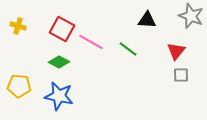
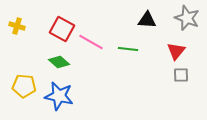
gray star: moved 4 px left, 2 px down
yellow cross: moved 1 px left
green line: rotated 30 degrees counterclockwise
green diamond: rotated 15 degrees clockwise
yellow pentagon: moved 5 px right
